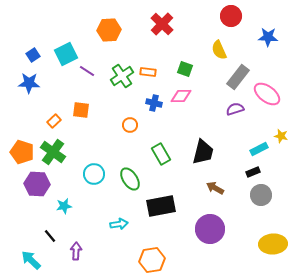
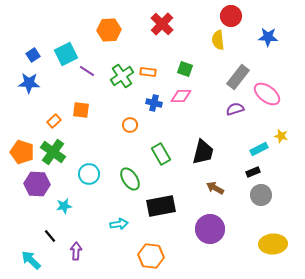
yellow semicircle at (219, 50): moved 1 px left, 10 px up; rotated 18 degrees clockwise
cyan circle at (94, 174): moved 5 px left
orange hexagon at (152, 260): moved 1 px left, 4 px up; rotated 15 degrees clockwise
